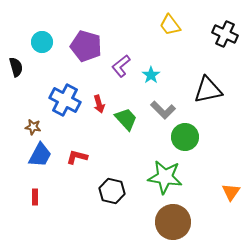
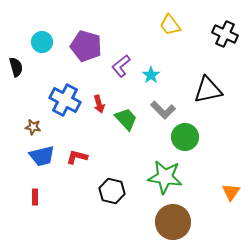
blue trapezoid: moved 2 px right, 1 px down; rotated 48 degrees clockwise
